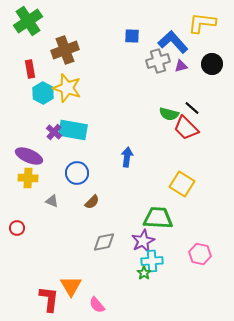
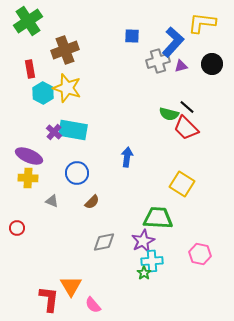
blue L-shape: rotated 84 degrees clockwise
black line: moved 5 px left, 1 px up
pink semicircle: moved 4 px left
